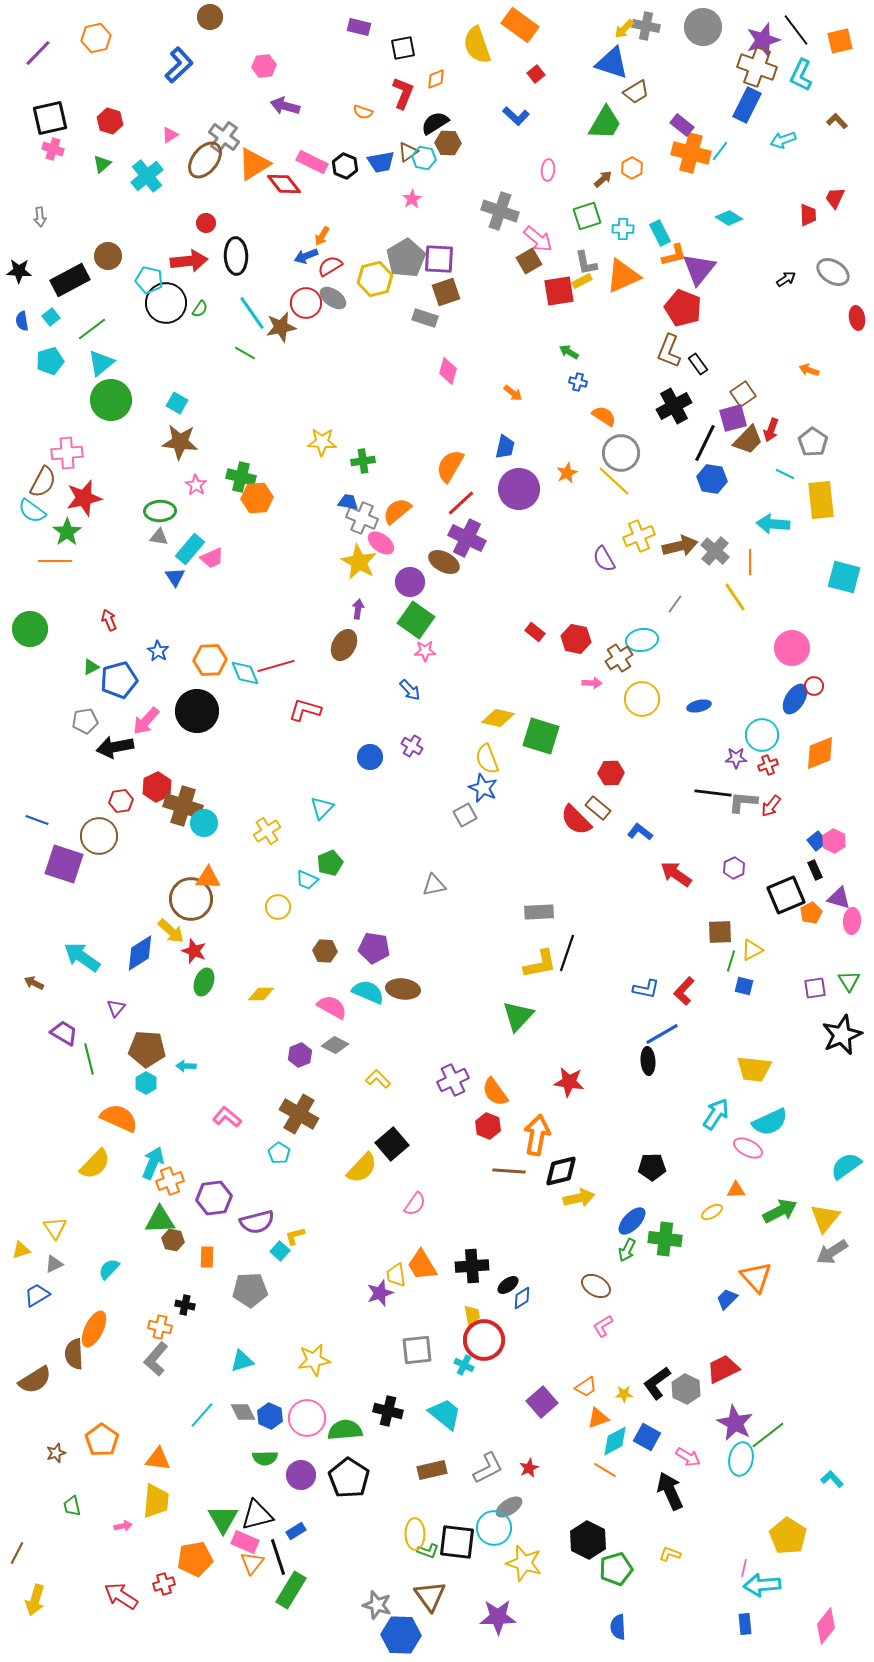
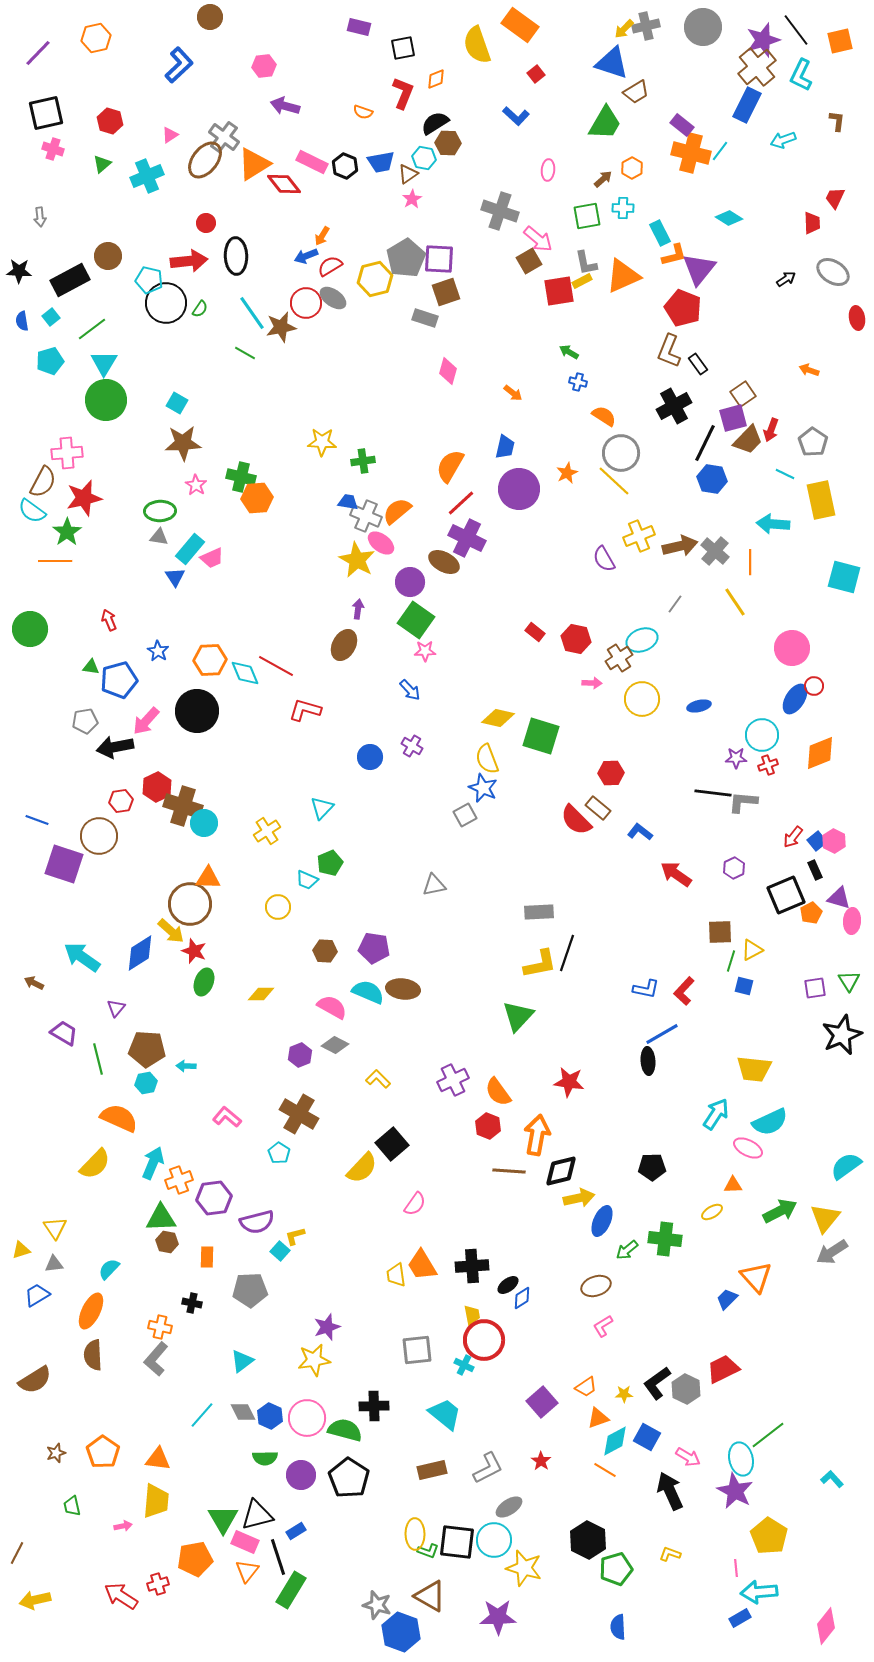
gray cross at (646, 26): rotated 24 degrees counterclockwise
brown cross at (757, 67): rotated 30 degrees clockwise
black square at (50, 118): moved 4 px left, 5 px up
brown L-shape at (837, 121): rotated 50 degrees clockwise
brown triangle at (408, 152): moved 22 px down
cyan cross at (147, 176): rotated 16 degrees clockwise
red trapezoid at (808, 215): moved 4 px right, 8 px down
green square at (587, 216): rotated 8 degrees clockwise
cyan cross at (623, 229): moved 21 px up
cyan triangle at (101, 363): moved 3 px right; rotated 20 degrees counterclockwise
green circle at (111, 400): moved 5 px left
brown star at (180, 442): moved 3 px right, 1 px down; rotated 9 degrees counterclockwise
yellow rectangle at (821, 500): rotated 6 degrees counterclockwise
gray cross at (362, 518): moved 4 px right, 2 px up
yellow star at (359, 562): moved 2 px left, 2 px up
yellow line at (735, 597): moved 5 px down
cyan ellipse at (642, 640): rotated 12 degrees counterclockwise
red line at (276, 666): rotated 45 degrees clockwise
green triangle at (91, 667): rotated 36 degrees clockwise
red arrow at (771, 806): moved 22 px right, 31 px down
brown circle at (191, 899): moved 1 px left, 5 px down
green line at (89, 1059): moved 9 px right
cyan hexagon at (146, 1083): rotated 20 degrees clockwise
orange semicircle at (495, 1092): moved 3 px right
orange cross at (170, 1181): moved 9 px right, 1 px up
orange triangle at (736, 1190): moved 3 px left, 5 px up
green triangle at (160, 1220): moved 1 px right, 2 px up
blue ellipse at (632, 1221): moved 30 px left; rotated 20 degrees counterclockwise
brown hexagon at (173, 1240): moved 6 px left, 2 px down
green arrow at (627, 1250): rotated 25 degrees clockwise
gray triangle at (54, 1264): rotated 18 degrees clockwise
brown ellipse at (596, 1286): rotated 48 degrees counterclockwise
purple star at (380, 1293): moved 53 px left, 34 px down
black cross at (185, 1305): moved 7 px right, 2 px up
orange ellipse at (94, 1329): moved 3 px left, 18 px up
brown semicircle at (74, 1354): moved 19 px right, 1 px down
cyan triangle at (242, 1361): rotated 20 degrees counterclockwise
black cross at (388, 1411): moved 14 px left, 5 px up; rotated 16 degrees counterclockwise
purple star at (735, 1423): moved 68 px down
green semicircle at (345, 1430): rotated 20 degrees clockwise
orange pentagon at (102, 1440): moved 1 px right, 12 px down
cyan ellipse at (741, 1459): rotated 24 degrees counterclockwise
red star at (529, 1468): moved 12 px right, 7 px up; rotated 12 degrees counterclockwise
cyan circle at (494, 1528): moved 12 px down
yellow pentagon at (788, 1536): moved 19 px left
orange triangle at (252, 1563): moved 5 px left, 8 px down
yellow star at (524, 1563): moved 5 px down
pink line at (744, 1568): moved 8 px left; rotated 18 degrees counterclockwise
red cross at (164, 1584): moved 6 px left
cyan arrow at (762, 1585): moved 3 px left, 7 px down
brown triangle at (430, 1596): rotated 24 degrees counterclockwise
yellow arrow at (35, 1600): rotated 60 degrees clockwise
blue rectangle at (745, 1624): moved 5 px left, 6 px up; rotated 65 degrees clockwise
blue hexagon at (401, 1635): moved 3 px up; rotated 18 degrees clockwise
